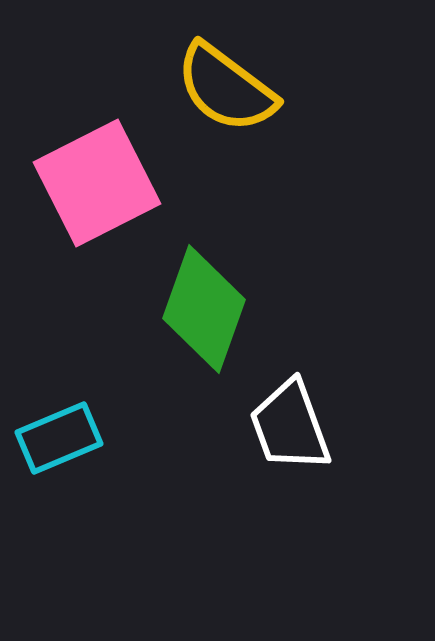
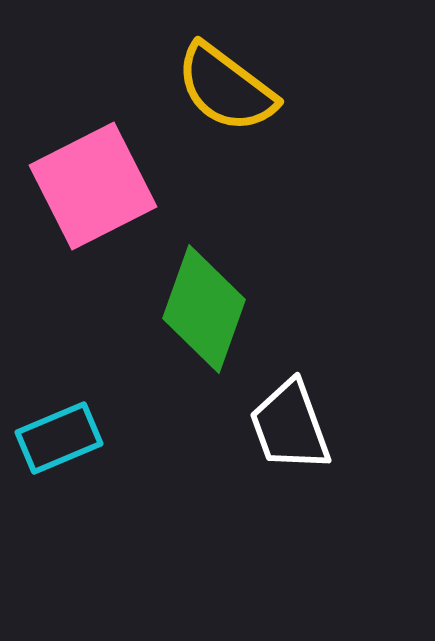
pink square: moved 4 px left, 3 px down
